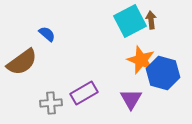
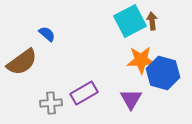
brown arrow: moved 1 px right, 1 px down
orange star: rotated 24 degrees counterclockwise
